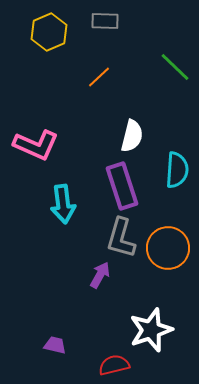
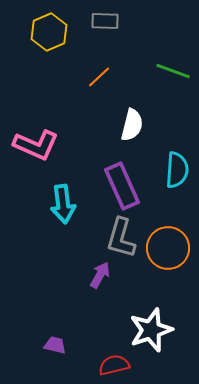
green line: moved 2 px left, 4 px down; rotated 24 degrees counterclockwise
white semicircle: moved 11 px up
purple rectangle: rotated 6 degrees counterclockwise
